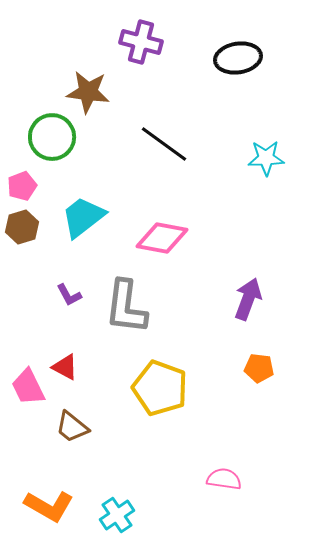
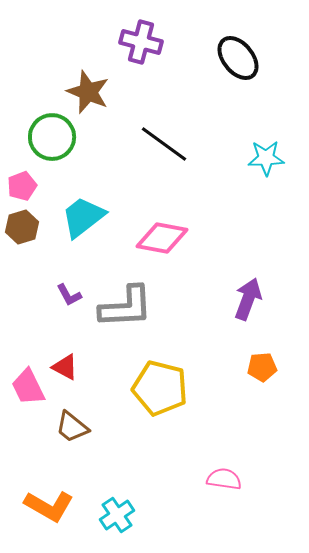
black ellipse: rotated 60 degrees clockwise
brown star: rotated 15 degrees clockwise
gray L-shape: rotated 100 degrees counterclockwise
orange pentagon: moved 3 px right, 1 px up; rotated 12 degrees counterclockwise
yellow pentagon: rotated 6 degrees counterclockwise
